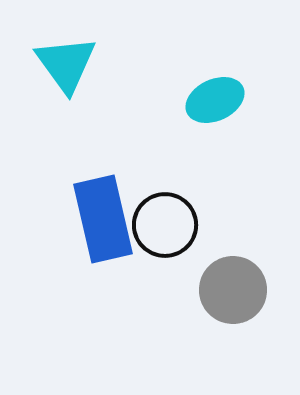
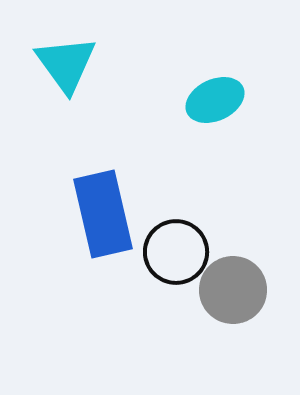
blue rectangle: moved 5 px up
black circle: moved 11 px right, 27 px down
